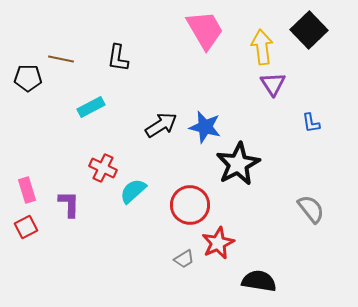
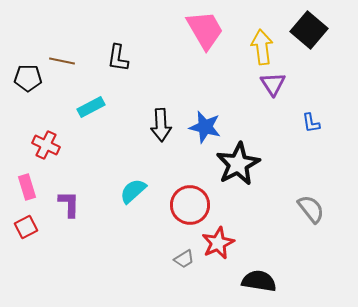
black square: rotated 6 degrees counterclockwise
brown line: moved 1 px right, 2 px down
black arrow: rotated 120 degrees clockwise
red cross: moved 57 px left, 23 px up
pink rectangle: moved 3 px up
